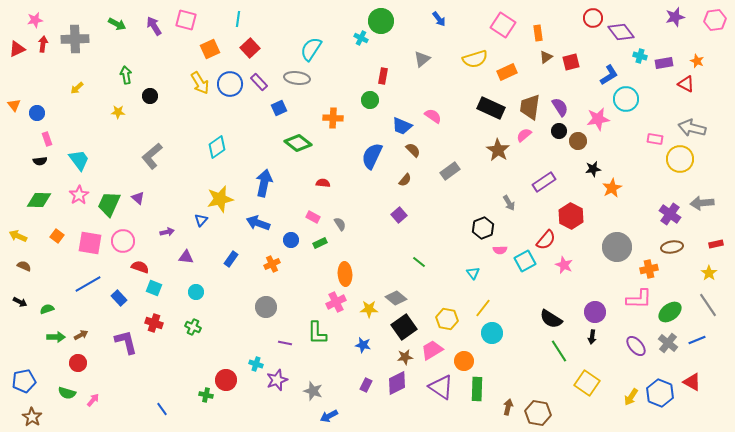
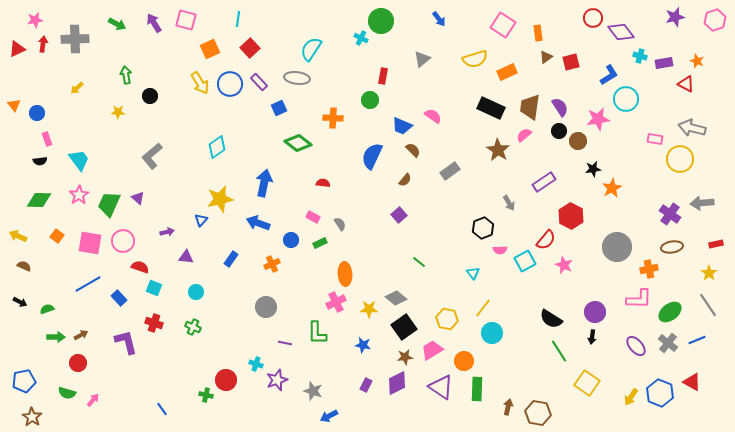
pink hexagon at (715, 20): rotated 10 degrees counterclockwise
purple arrow at (154, 26): moved 3 px up
